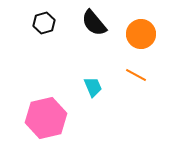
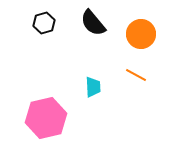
black semicircle: moved 1 px left
cyan trapezoid: rotated 20 degrees clockwise
